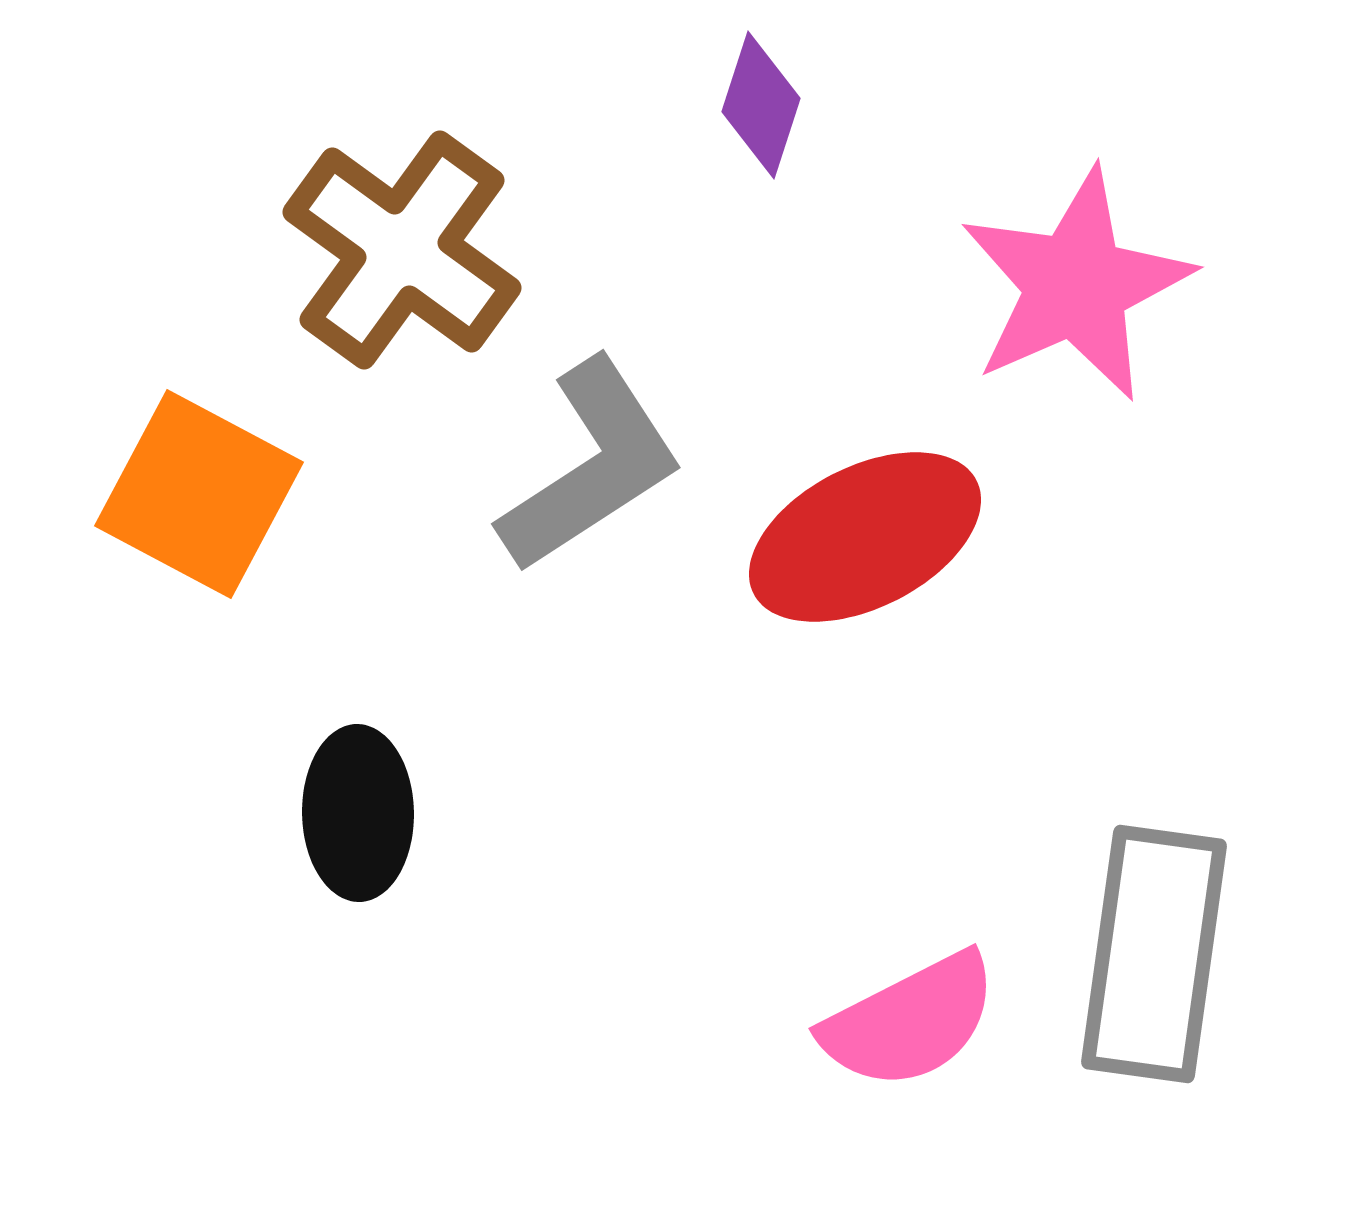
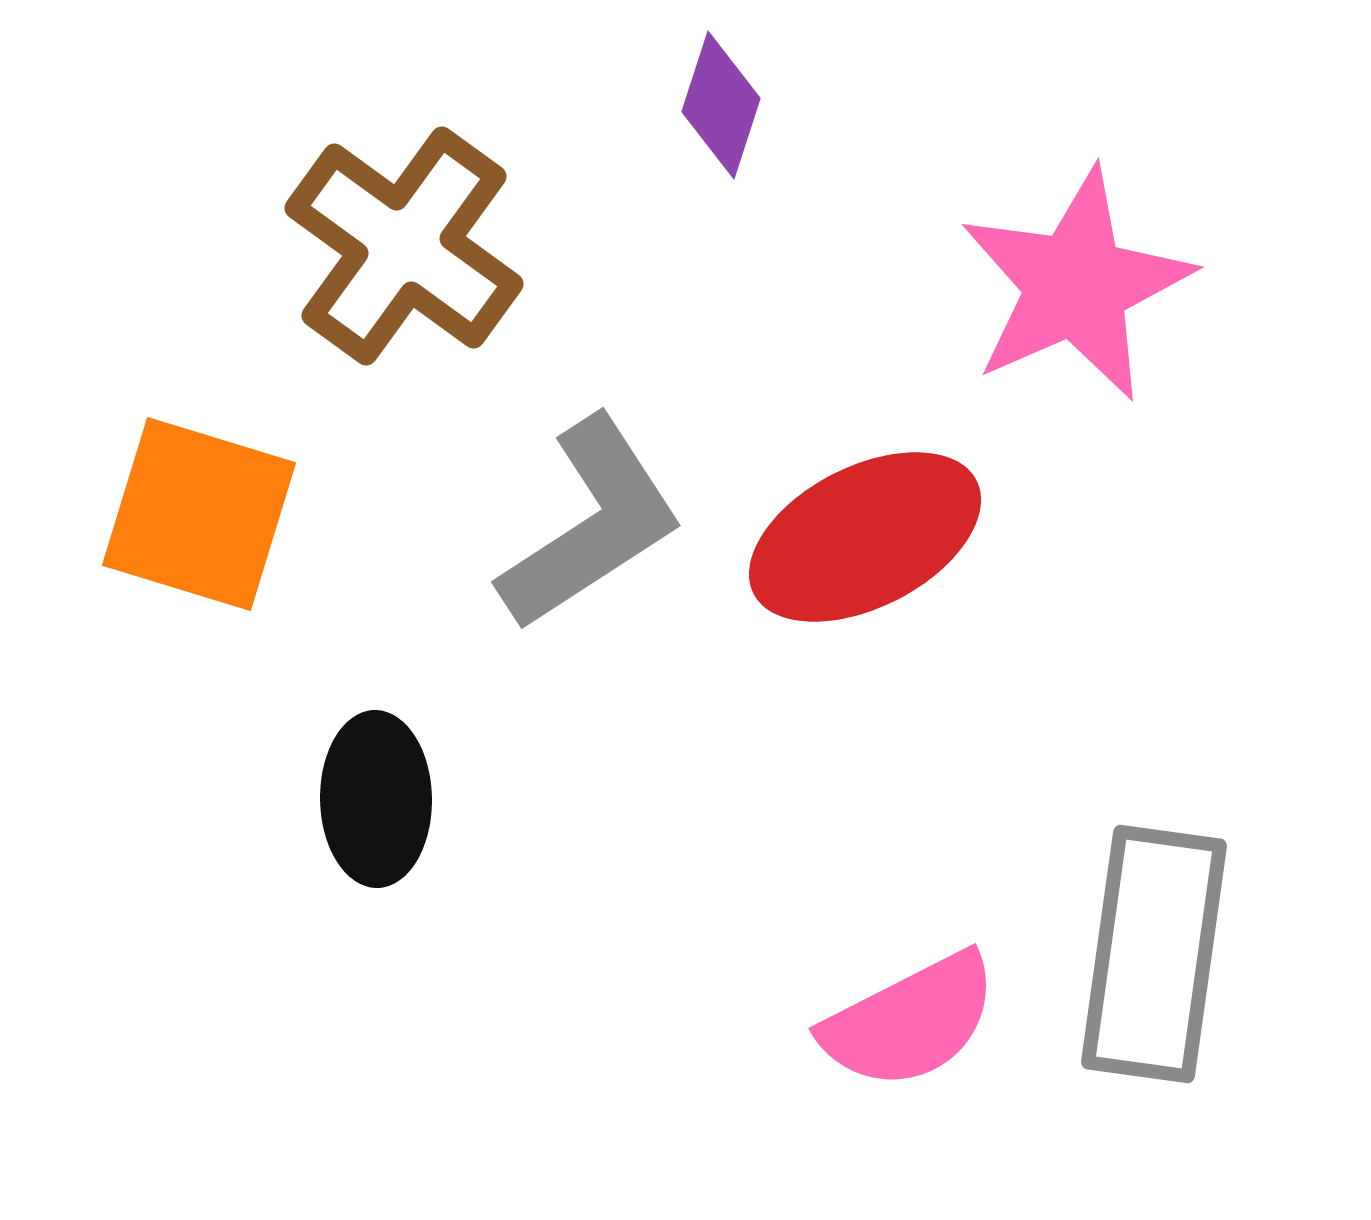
purple diamond: moved 40 px left
brown cross: moved 2 px right, 4 px up
gray L-shape: moved 58 px down
orange square: moved 20 px down; rotated 11 degrees counterclockwise
black ellipse: moved 18 px right, 14 px up
